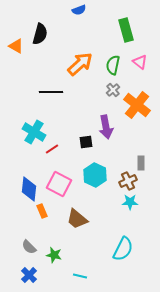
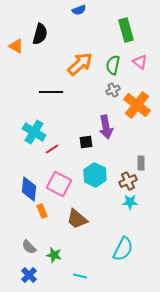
gray cross: rotated 16 degrees clockwise
